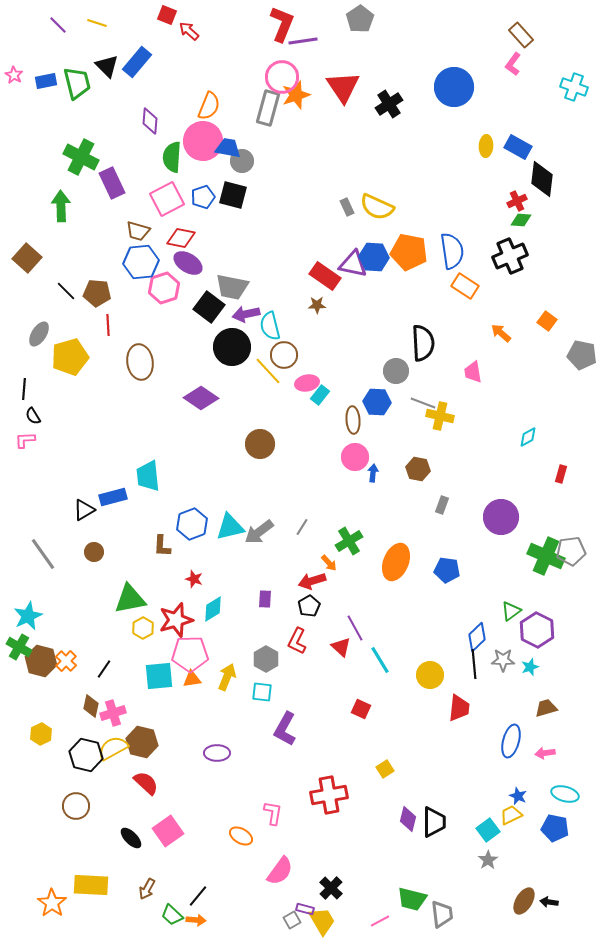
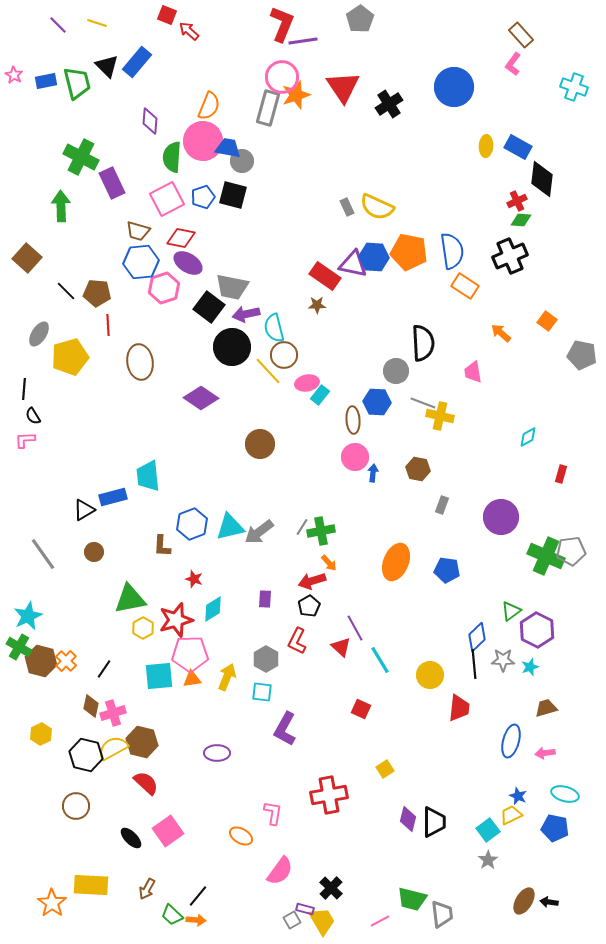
cyan semicircle at (270, 326): moved 4 px right, 2 px down
green cross at (349, 541): moved 28 px left, 10 px up; rotated 20 degrees clockwise
